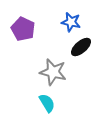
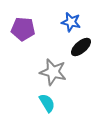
purple pentagon: rotated 20 degrees counterclockwise
